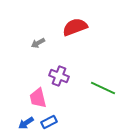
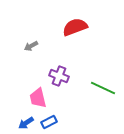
gray arrow: moved 7 px left, 3 px down
